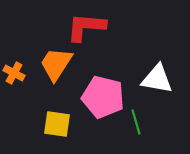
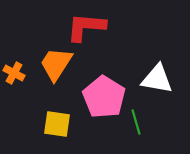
pink pentagon: moved 1 px right; rotated 18 degrees clockwise
